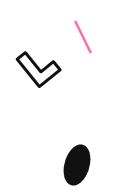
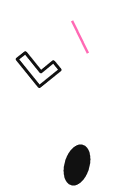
pink line: moved 3 px left
